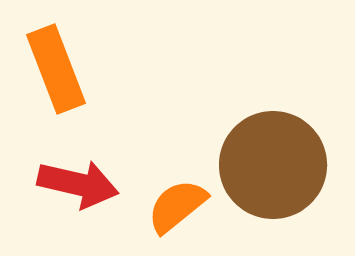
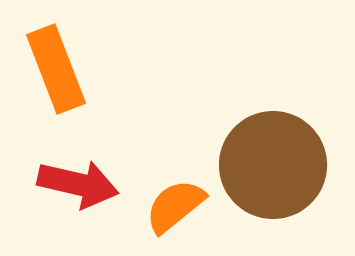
orange semicircle: moved 2 px left
